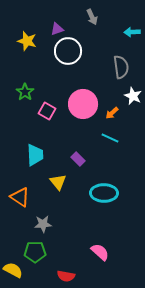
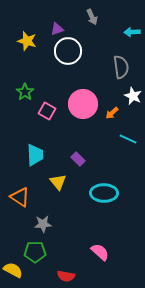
cyan line: moved 18 px right, 1 px down
